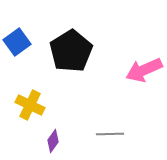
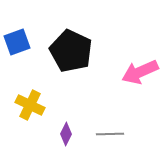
blue square: rotated 16 degrees clockwise
black pentagon: rotated 15 degrees counterclockwise
pink arrow: moved 4 px left, 2 px down
purple diamond: moved 13 px right, 7 px up; rotated 10 degrees counterclockwise
